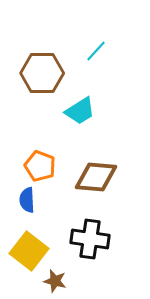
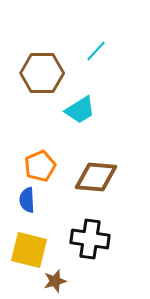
cyan trapezoid: moved 1 px up
orange pentagon: rotated 28 degrees clockwise
yellow square: moved 1 px up; rotated 24 degrees counterclockwise
brown star: rotated 30 degrees counterclockwise
